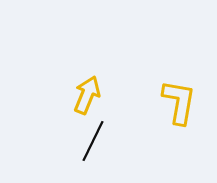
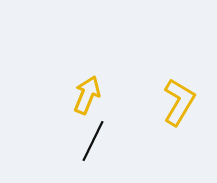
yellow L-shape: rotated 21 degrees clockwise
